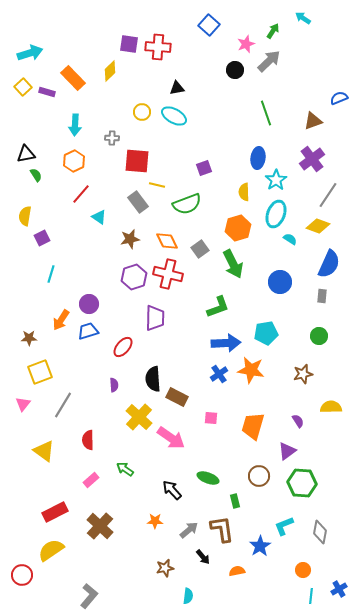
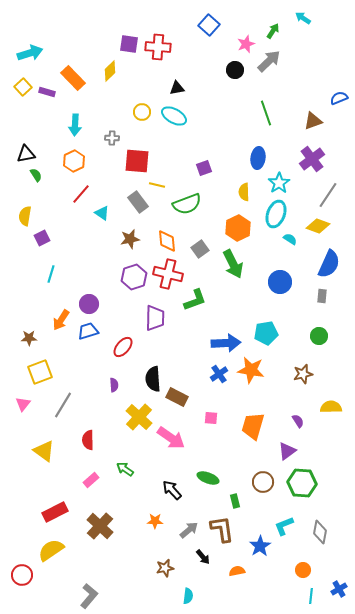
cyan star at (276, 180): moved 3 px right, 3 px down
cyan triangle at (99, 217): moved 3 px right, 4 px up
orange hexagon at (238, 228): rotated 10 degrees counterclockwise
orange diamond at (167, 241): rotated 20 degrees clockwise
green L-shape at (218, 307): moved 23 px left, 7 px up
brown circle at (259, 476): moved 4 px right, 6 px down
